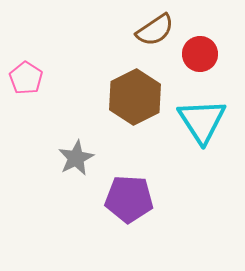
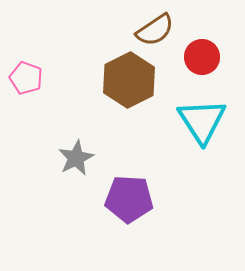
red circle: moved 2 px right, 3 px down
pink pentagon: rotated 12 degrees counterclockwise
brown hexagon: moved 6 px left, 17 px up
